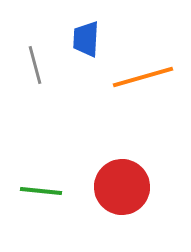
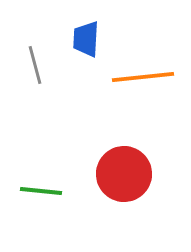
orange line: rotated 10 degrees clockwise
red circle: moved 2 px right, 13 px up
